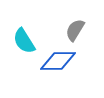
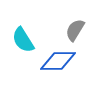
cyan semicircle: moved 1 px left, 1 px up
